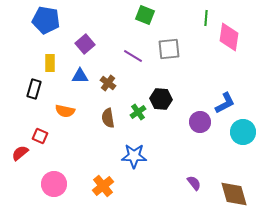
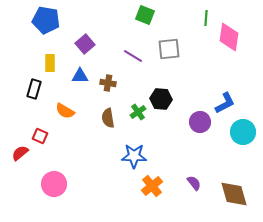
brown cross: rotated 28 degrees counterclockwise
orange semicircle: rotated 18 degrees clockwise
orange cross: moved 49 px right
